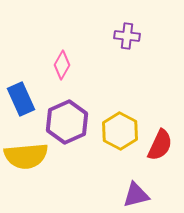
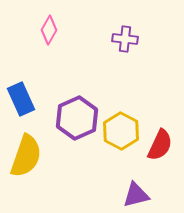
purple cross: moved 2 px left, 3 px down
pink diamond: moved 13 px left, 35 px up
purple hexagon: moved 10 px right, 4 px up
yellow hexagon: moved 1 px right
yellow semicircle: rotated 66 degrees counterclockwise
